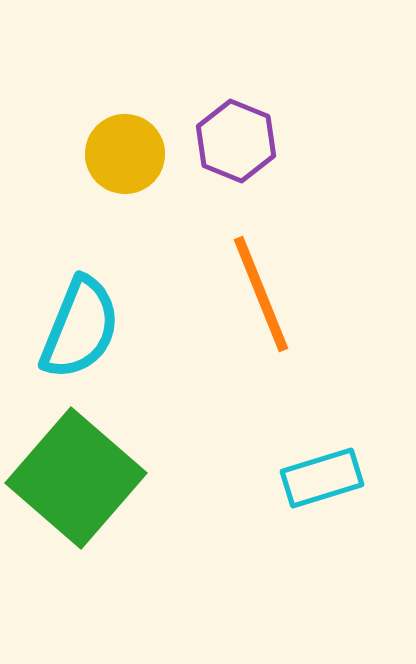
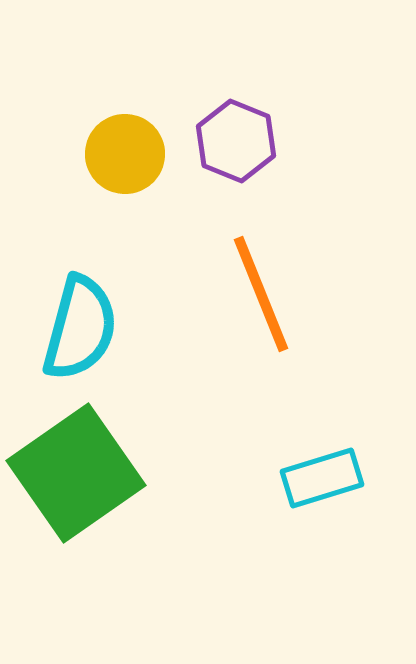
cyan semicircle: rotated 7 degrees counterclockwise
green square: moved 5 px up; rotated 14 degrees clockwise
